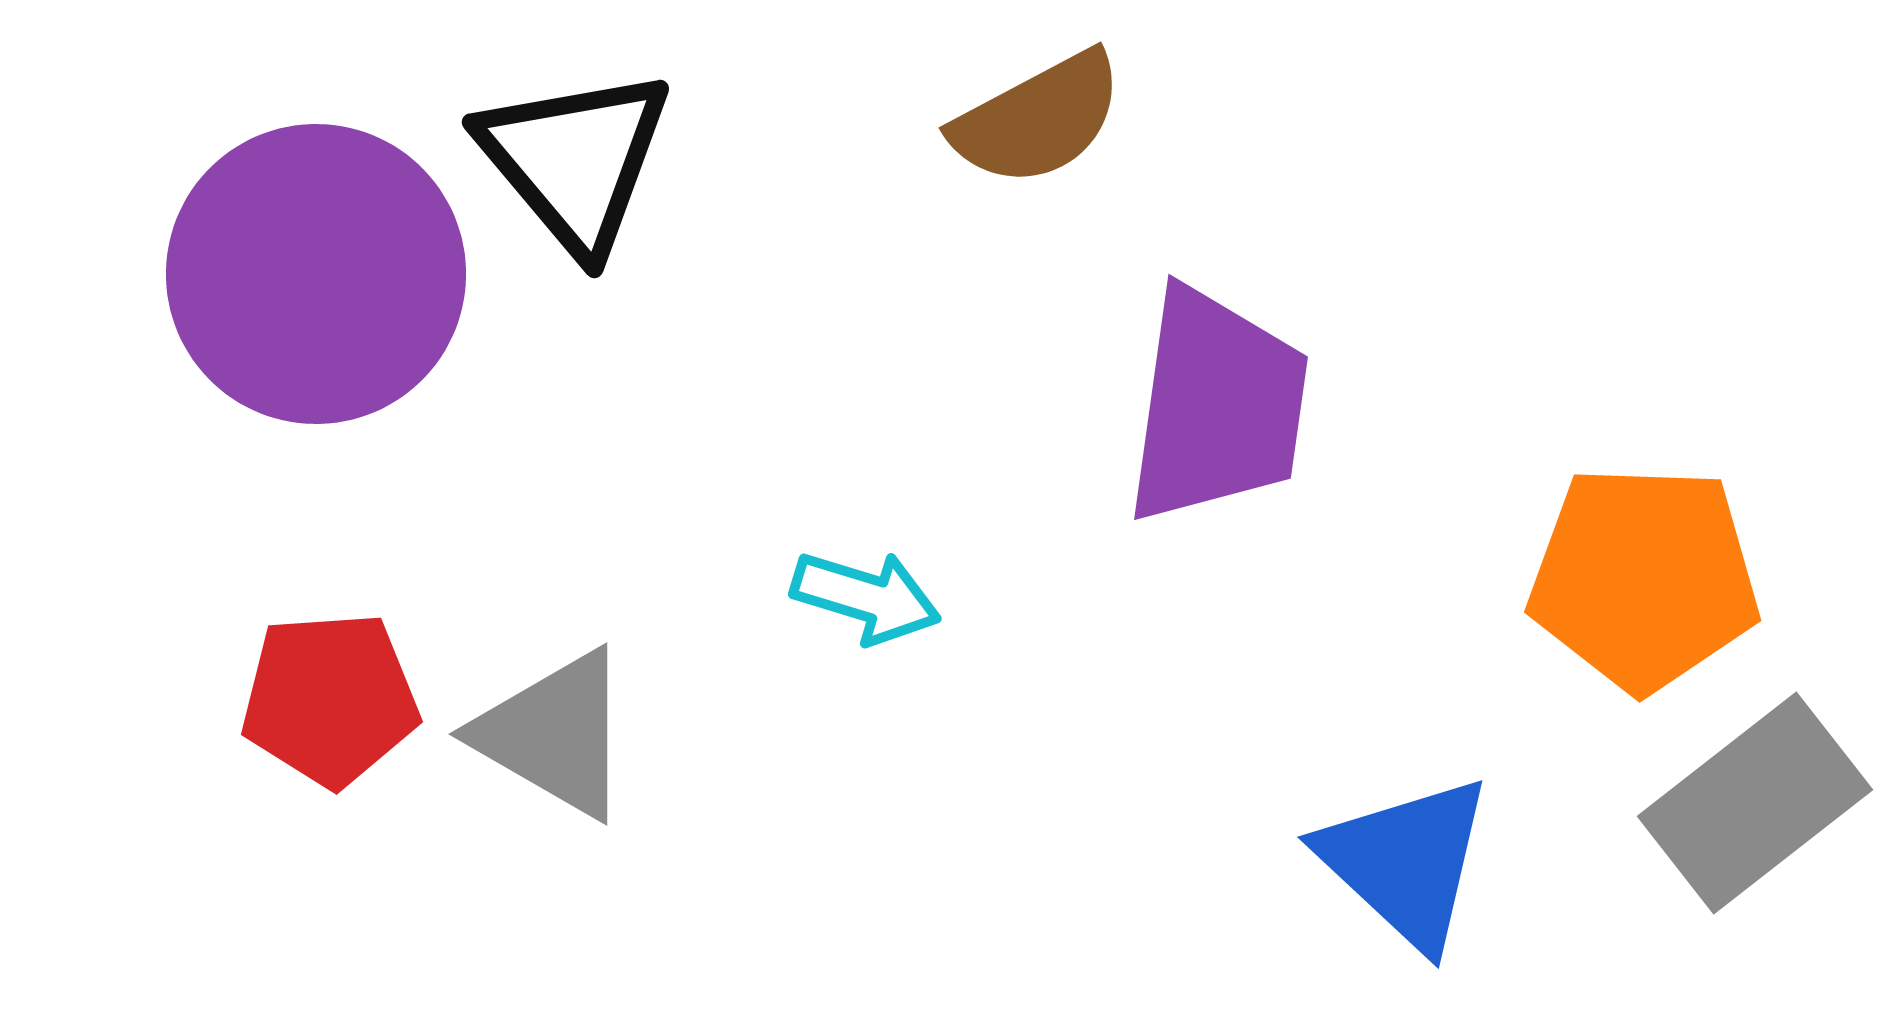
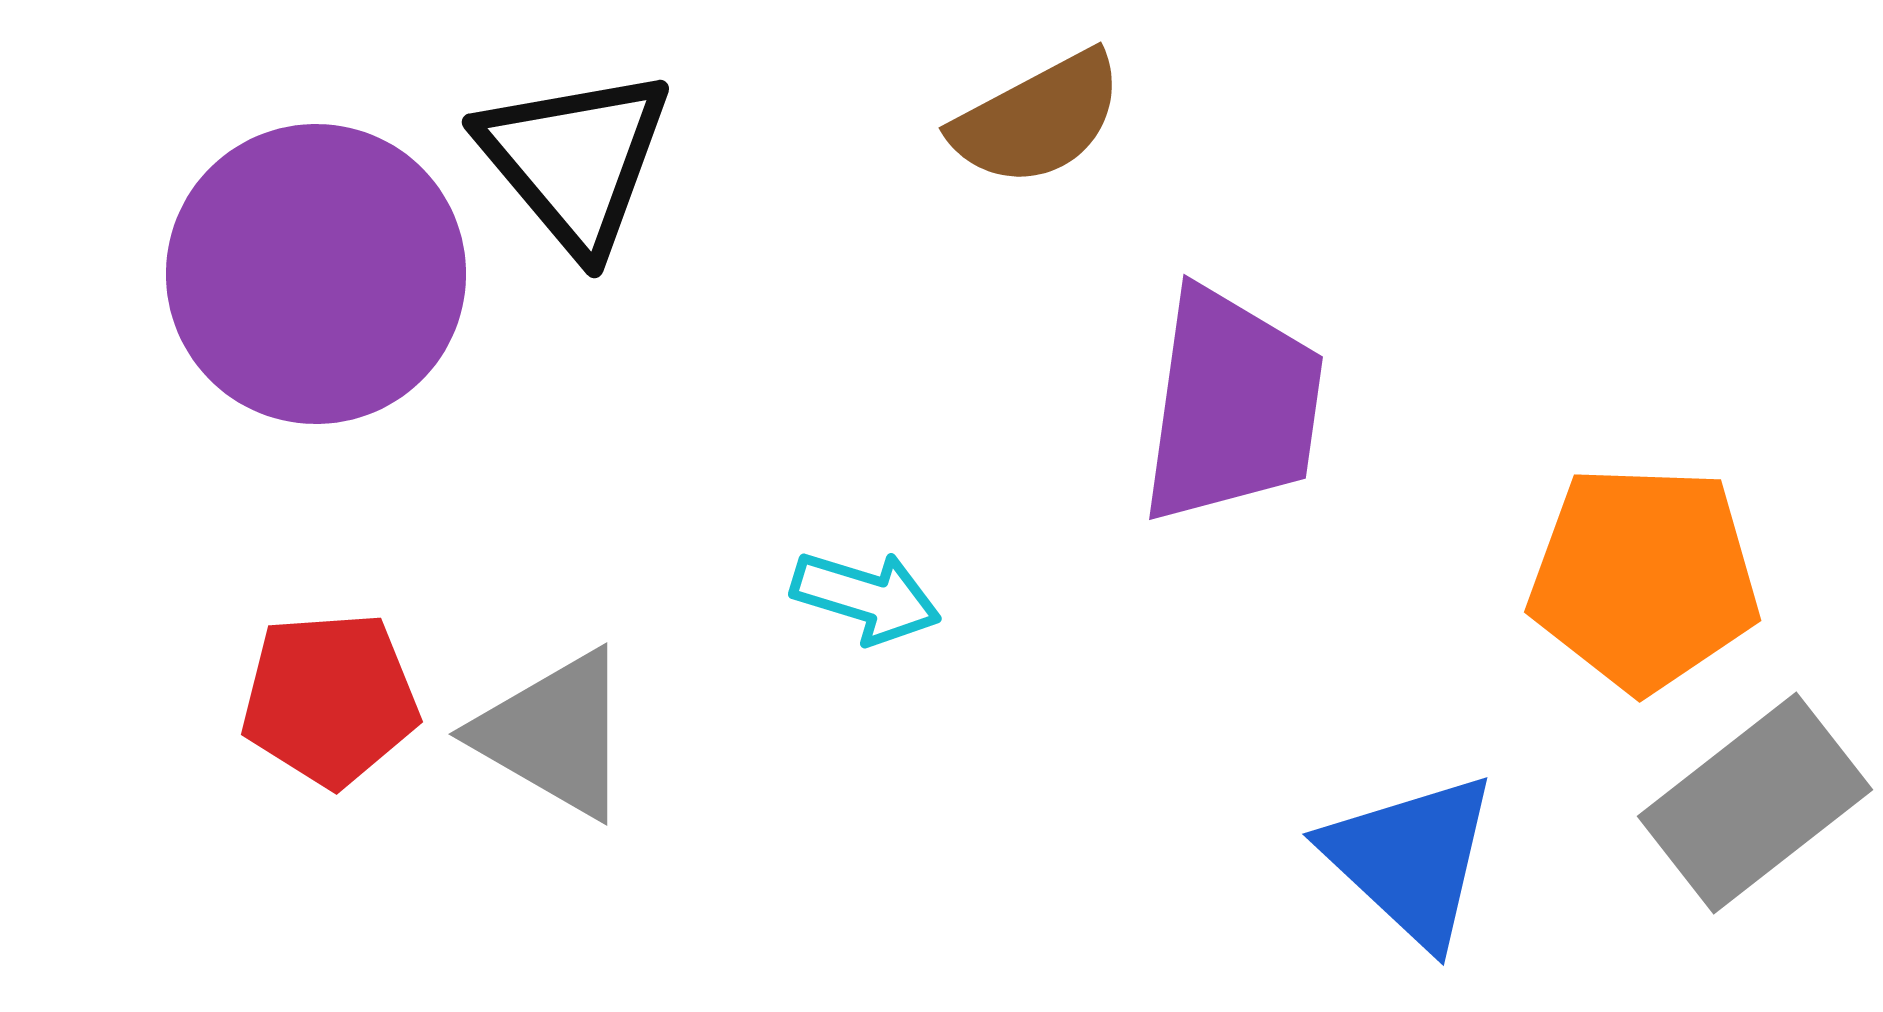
purple trapezoid: moved 15 px right
blue triangle: moved 5 px right, 3 px up
